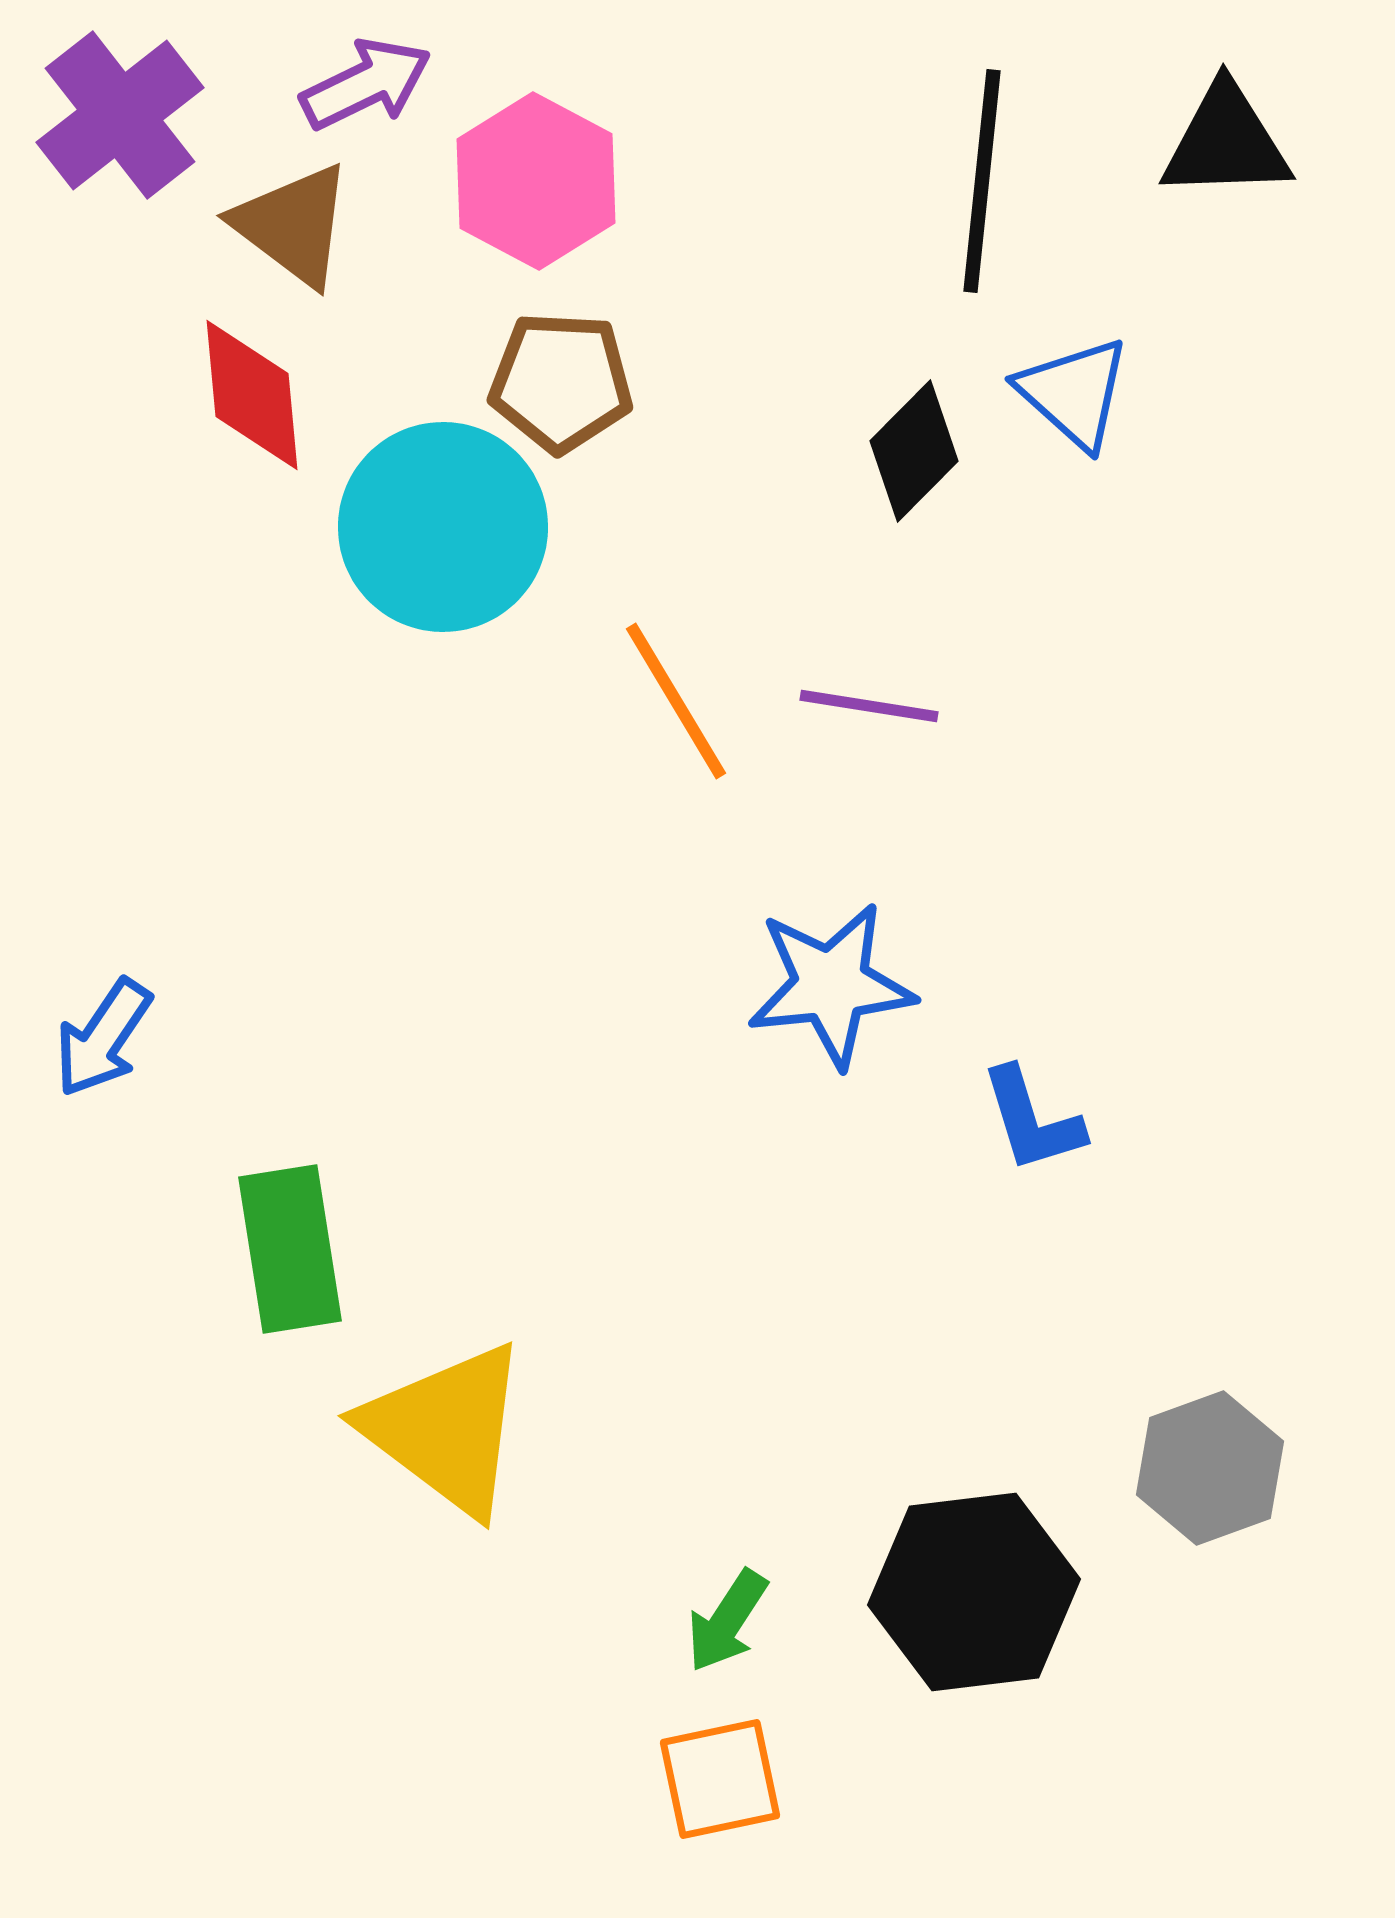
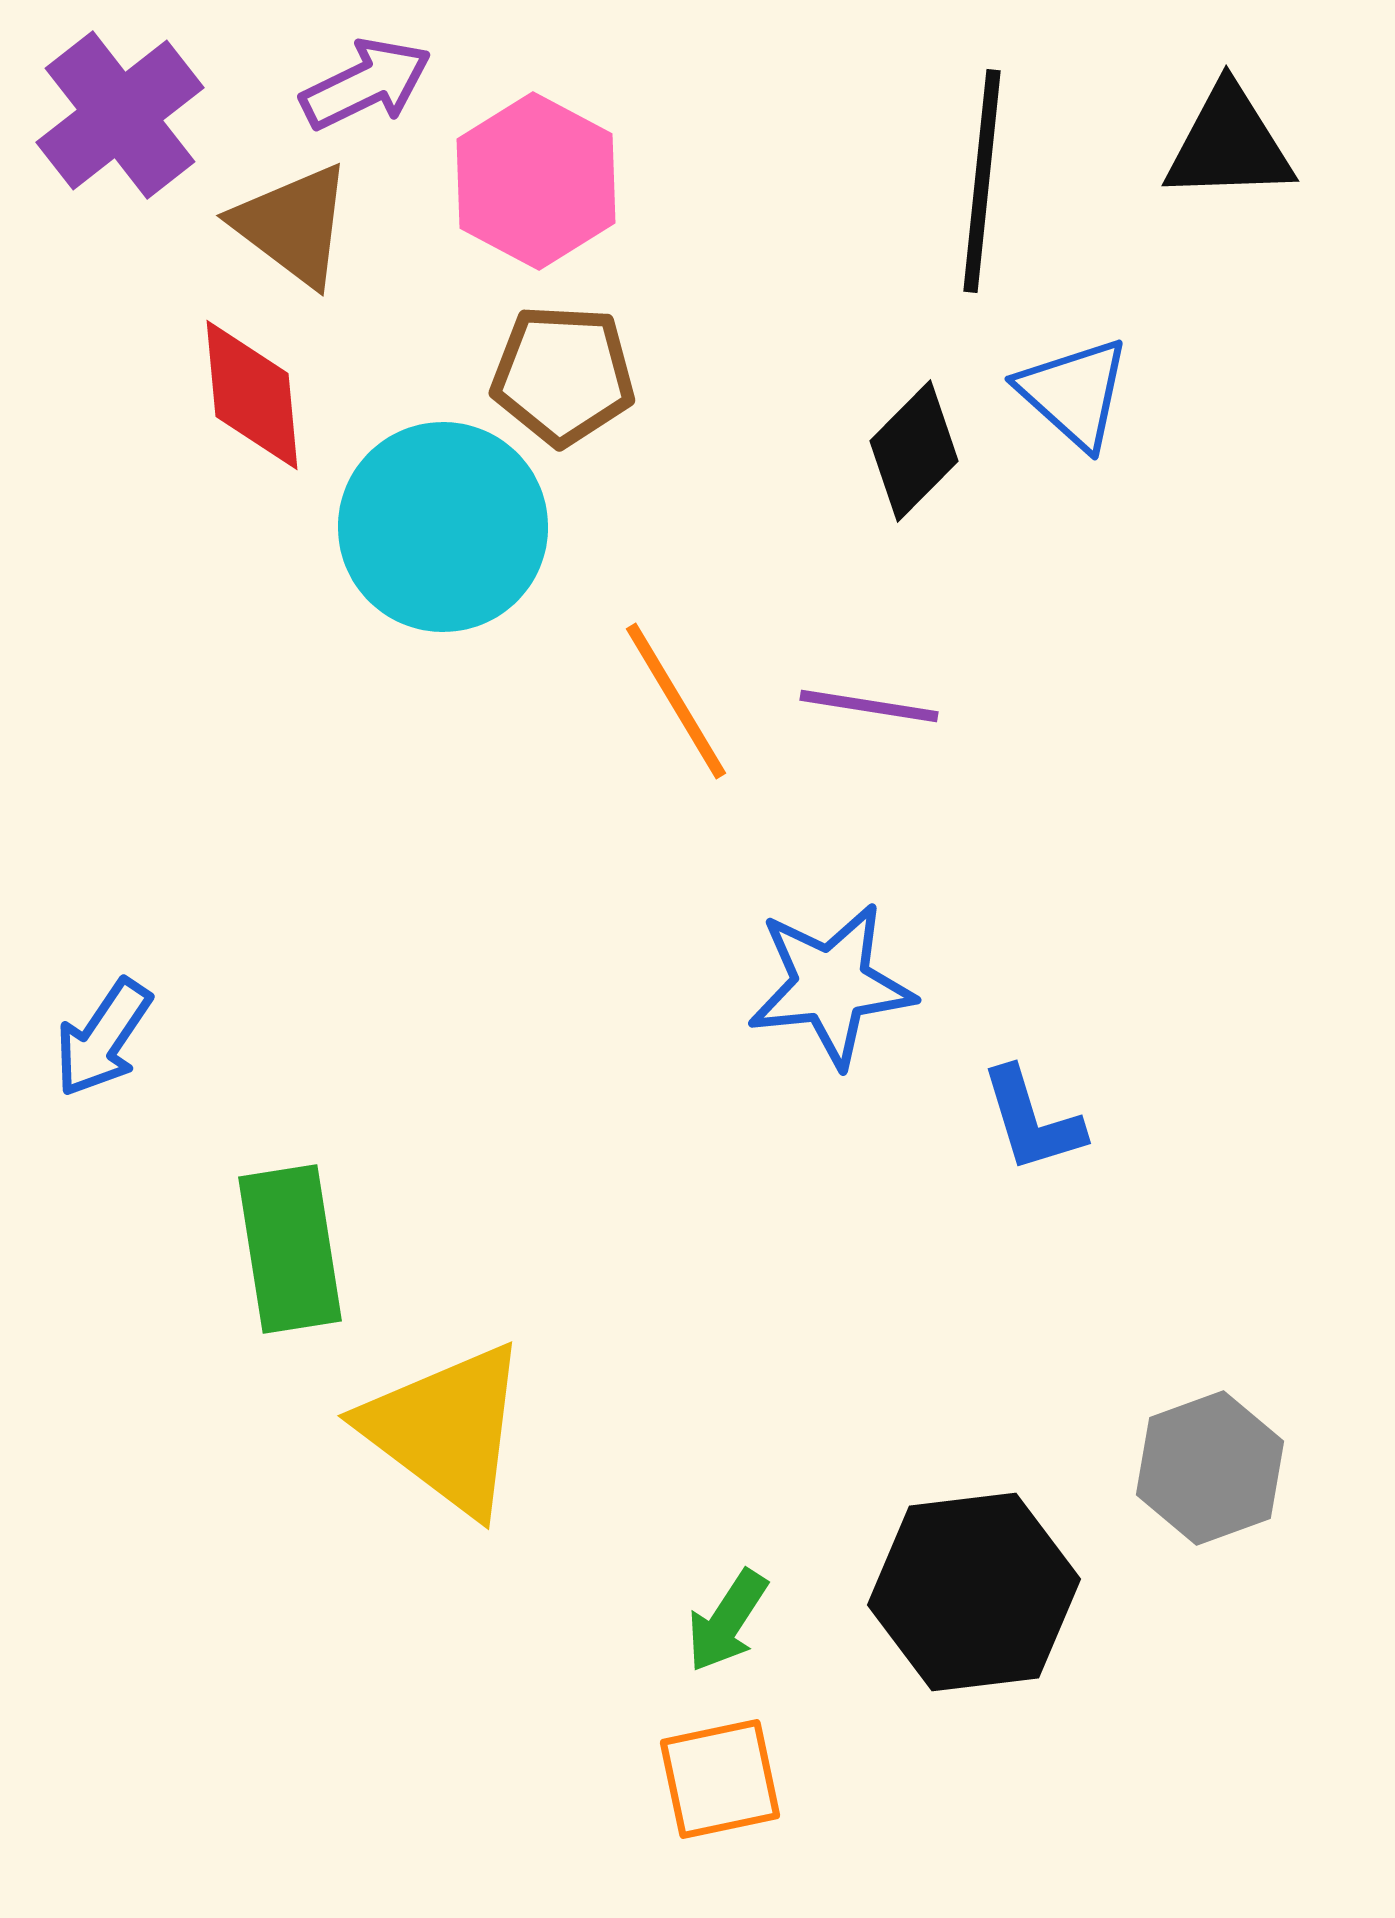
black triangle: moved 3 px right, 2 px down
brown pentagon: moved 2 px right, 7 px up
